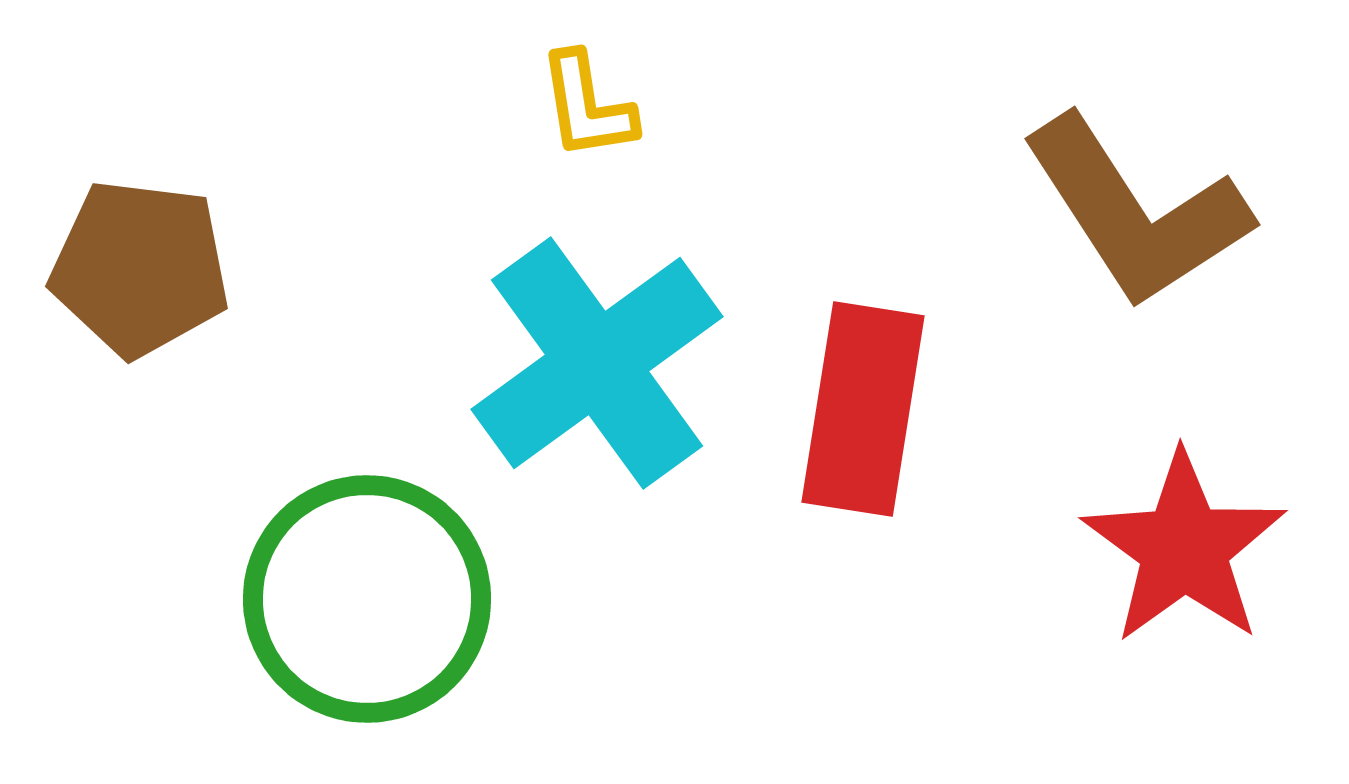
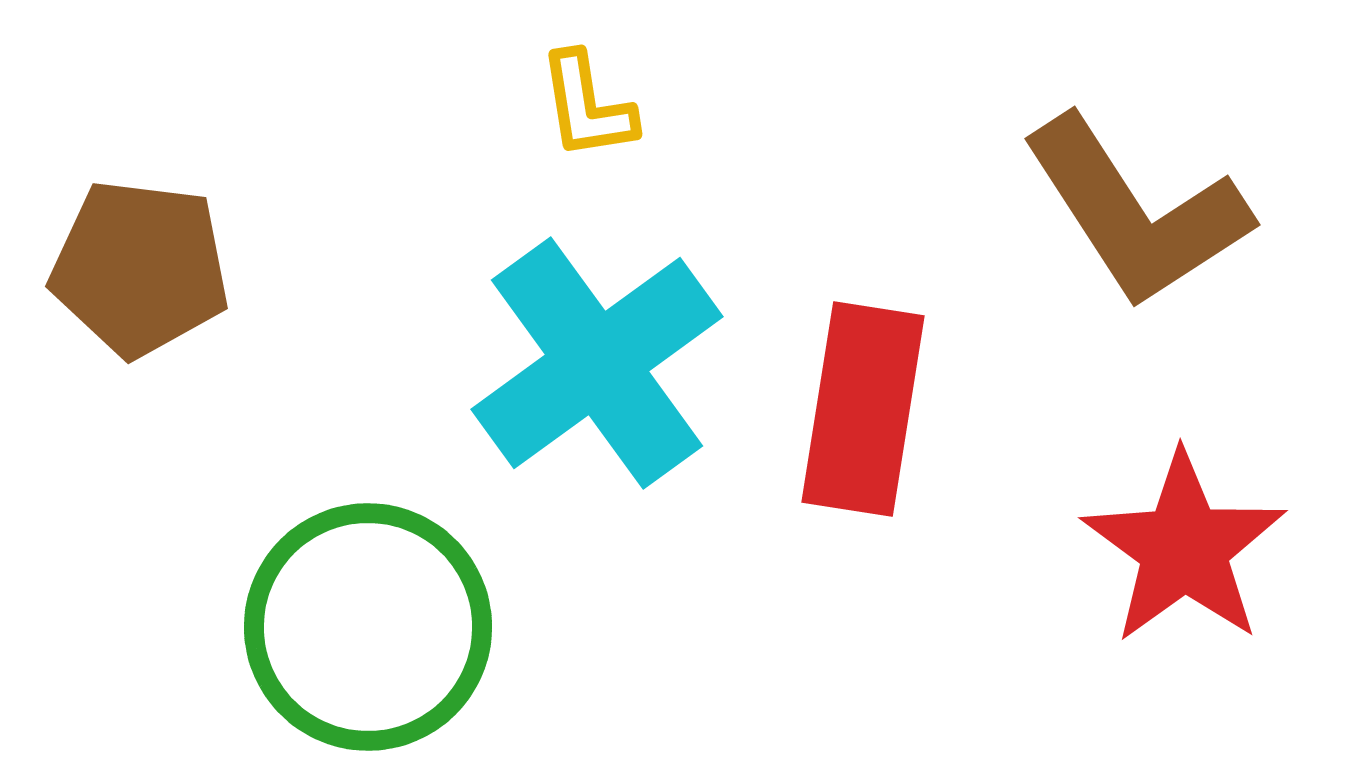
green circle: moved 1 px right, 28 px down
